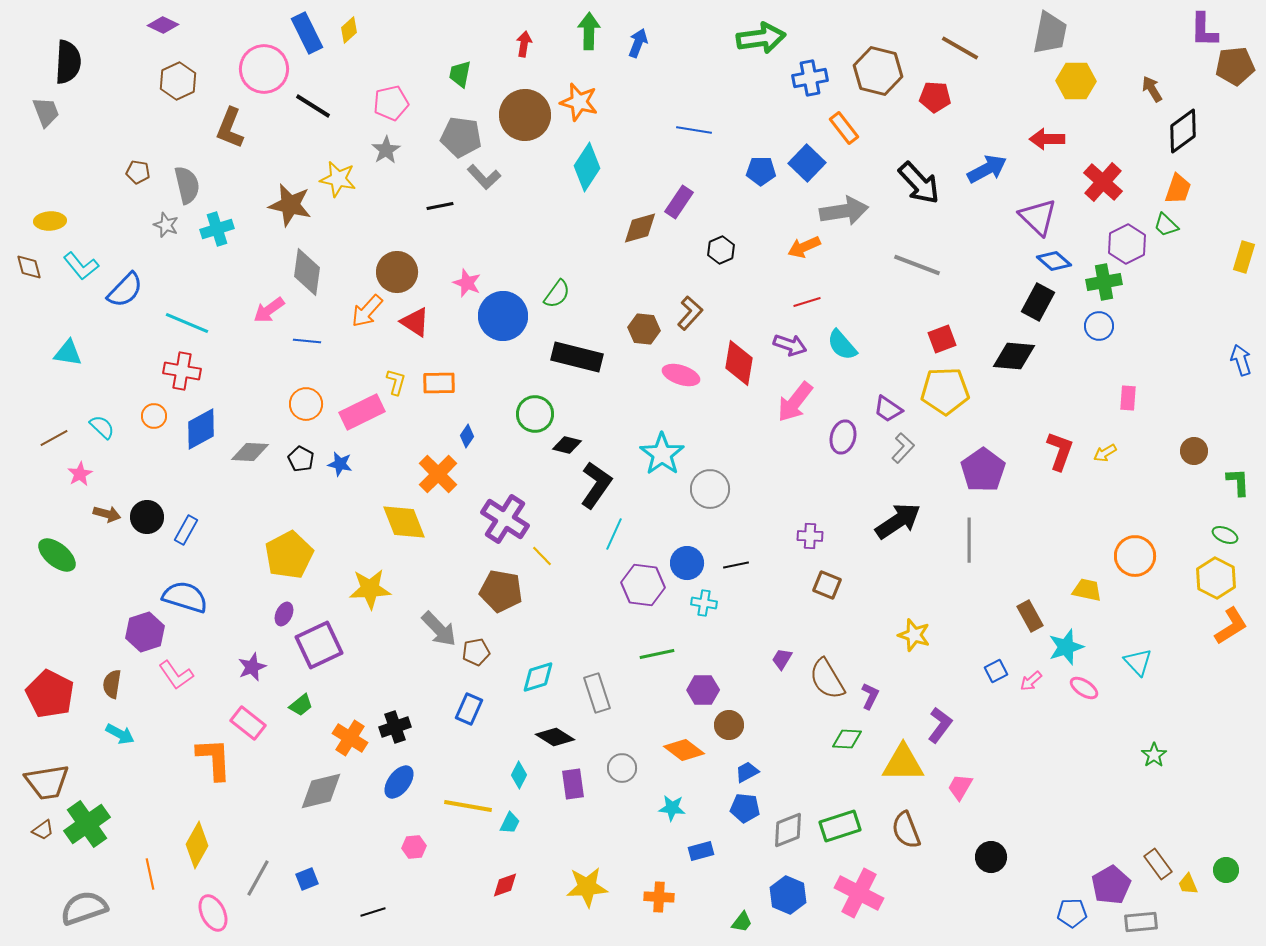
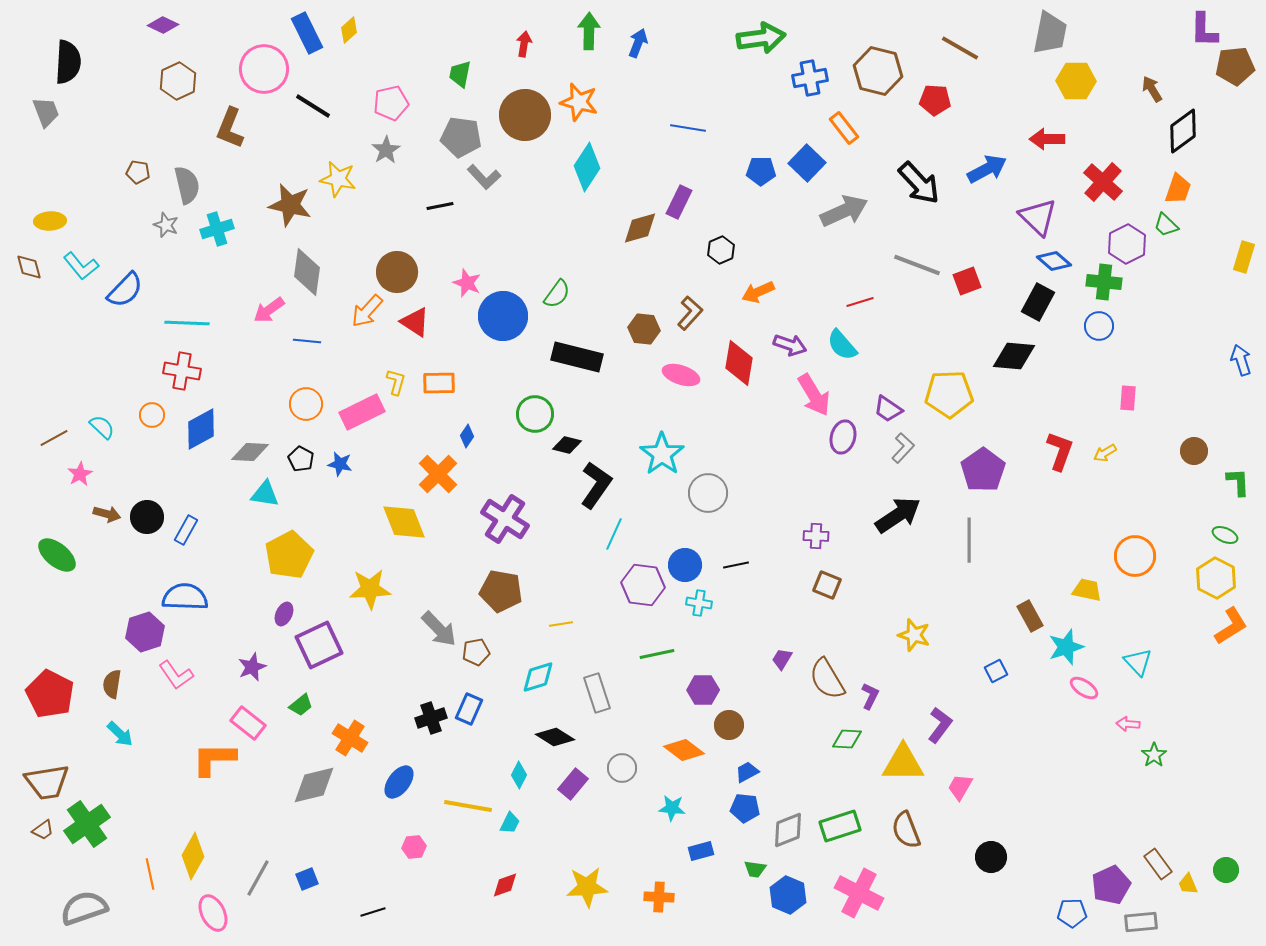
red pentagon at (935, 97): moved 3 px down
blue line at (694, 130): moved 6 px left, 2 px up
purple rectangle at (679, 202): rotated 8 degrees counterclockwise
gray arrow at (844, 211): rotated 15 degrees counterclockwise
orange arrow at (804, 247): moved 46 px left, 45 px down
green cross at (1104, 282): rotated 16 degrees clockwise
red line at (807, 302): moved 53 px right
cyan line at (187, 323): rotated 21 degrees counterclockwise
red square at (942, 339): moved 25 px right, 58 px up
cyan triangle at (68, 353): moved 197 px right, 141 px down
yellow pentagon at (945, 391): moved 4 px right, 3 px down
pink arrow at (795, 402): moved 19 px right, 7 px up; rotated 69 degrees counterclockwise
orange circle at (154, 416): moved 2 px left, 1 px up
gray circle at (710, 489): moved 2 px left, 4 px down
black arrow at (898, 521): moved 6 px up
purple cross at (810, 536): moved 6 px right
yellow line at (542, 556): moved 19 px right, 68 px down; rotated 55 degrees counterclockwise
blue circle at (687, 563): moved 2 px left, 2 px down
blue semicircle at (185, 597): rotated 15 degrees counterclockwise
cyan cross at (704, 603): moved 5 px left
pink arrow at (1031, 681): moved 97 px right, 43 px down; rotated 45 degrees clockwise
black cross at (395, 727): moved 36 px right, 9 px up
cyan arrow at (120, 734): rotated 16 degrees clockwise
orange L-shape at (214, 759): rotated 87 degrees counterclockwise
purple rectangle at (573, 784): rotated 48 degrees clockwise
gray diamond at (321, 791): moved 7 px left, 6 px up
yellow diamond at (197, 845): moved 4 px left, 11 px down
purple pentagon at (1111, 885): rotated 6 degrees clockwise
green trapezoid at (742, 922): moved 13 px right, 53 px up; rotated 60 degrees clockwise
